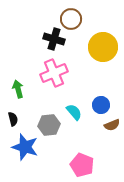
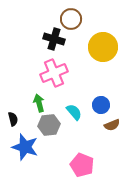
green arrow: moved 21 px right, 14 px down
